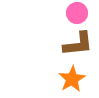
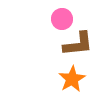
pink circle: moved 15 px left, 6 px down
